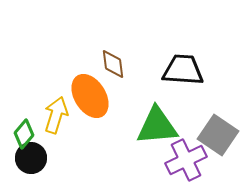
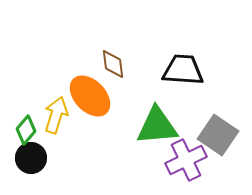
orange ellipse: rotated 12 degrees counterclockwise
green diamond: moved 2 px right, 4 px up
